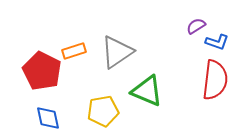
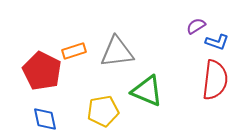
gray triangle: rotated 27 degrees clockwise
blue diamond: moved 3 px left, 1 px down
